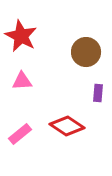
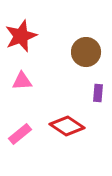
red star: rotated 24 degrees clockwise
